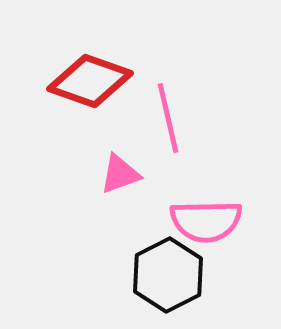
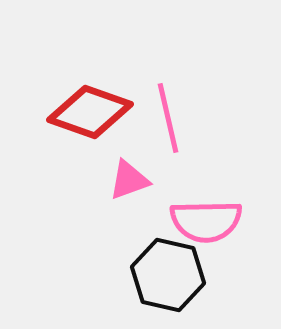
red diamond: moved 31 px down
pink triangle: moved 9 px right, 6 px down
black hexagon: rotated 20 degrees counterclockwise
